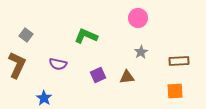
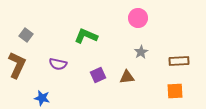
blue star: moved 2 px left; rotated 21 degrees counterclockwise
